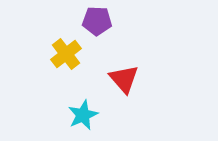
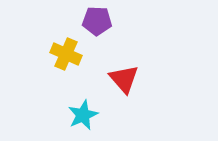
yellow cross: rotated 28 degrees counterclockwise
